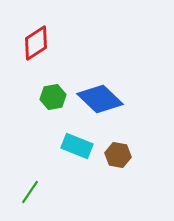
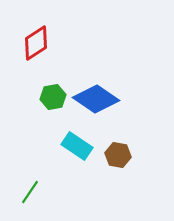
blue diamond: moved 4 px left; rotated 9 degrees counterclockwise
cyan rectangle: rotated 12 degrees clockwise
